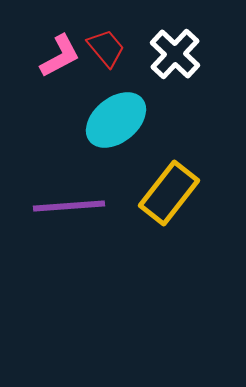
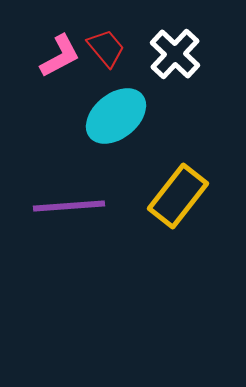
cyan ellipse: moved 4 px up
yellow rectangle: moved 9 px right, 3 px down
